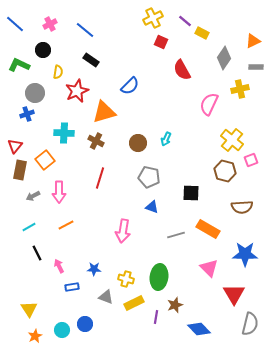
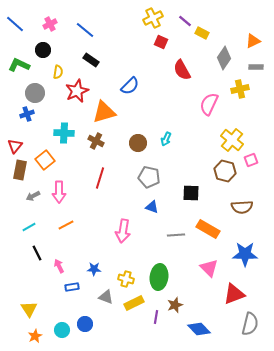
gray line at (176, 235): rotated 12 degrees clockwise
red triangle at (234, 294): rotated 40 degrees clockwise
